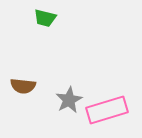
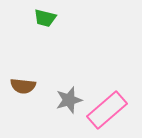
gray star: rotated 12 degrees clockwise
pink rectangle: rotated 24 degrees counterclockwise
